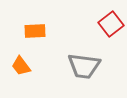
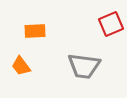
red square: rotated 15 degrees clockwise
